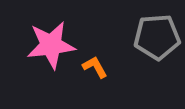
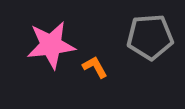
gray pentagon: moved 7 px left
